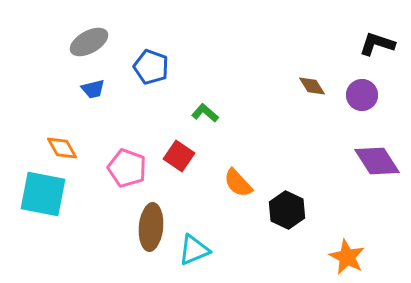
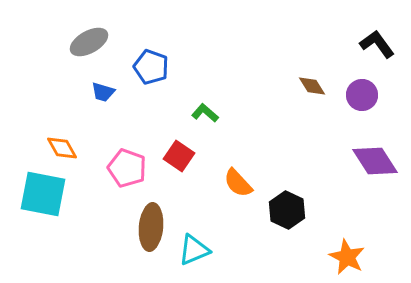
black L-shape: rotated 36 degrees clockwise
blue trapezoid: moved 10 px right, 3 px down; rotated 30 degrees clockwise
purple diamond: moved 2 px left
